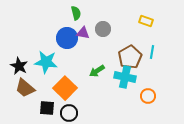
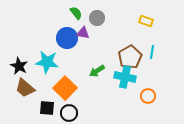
green semicircle: rotated 24 degrees counterclockwise
gray circle: moved 6 px left, 11 px up
cyan star: moved 1 px right
